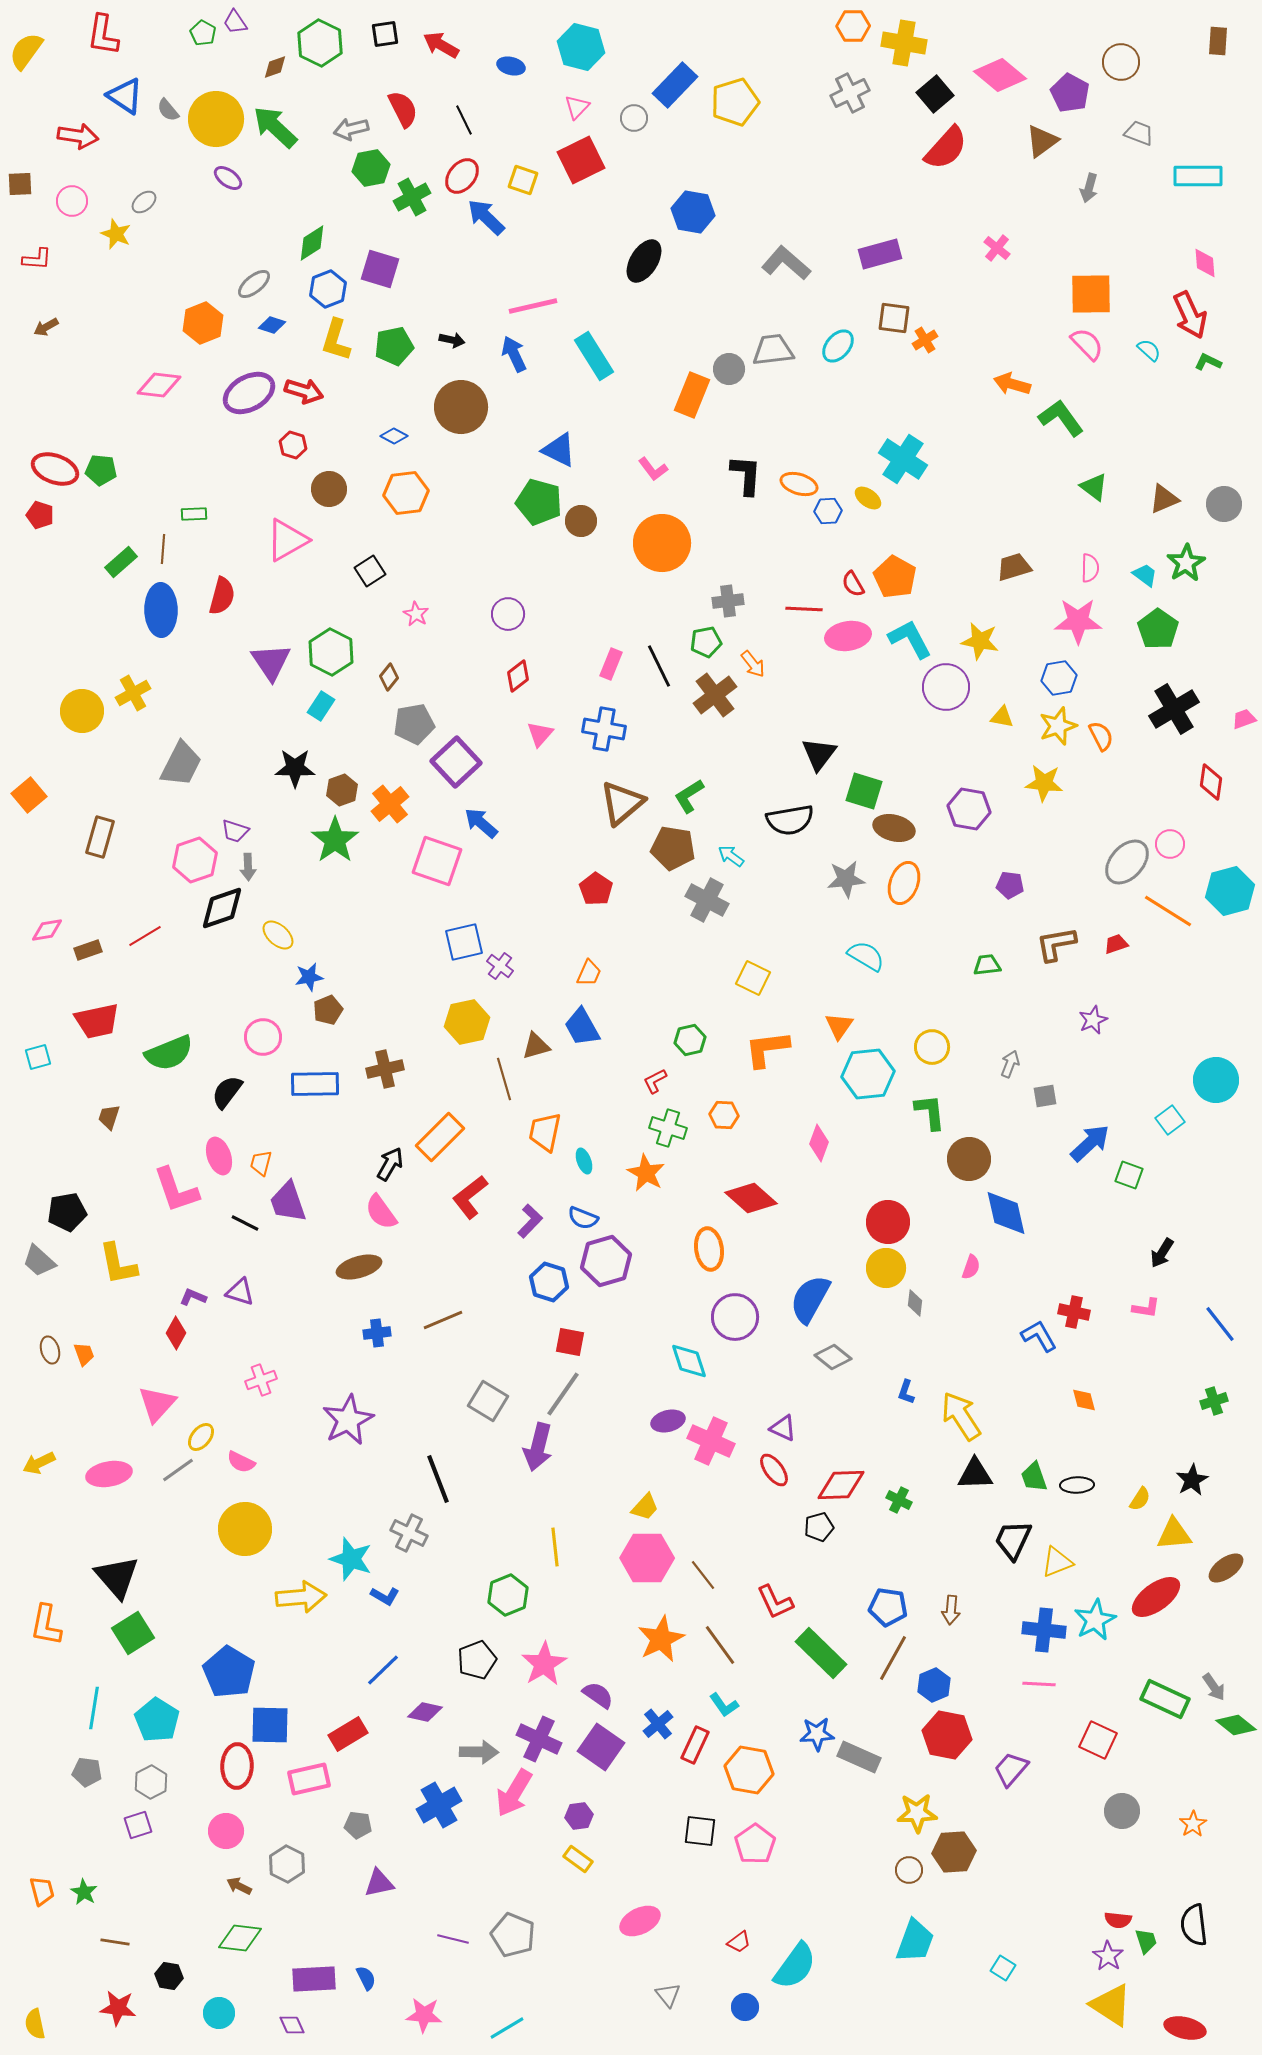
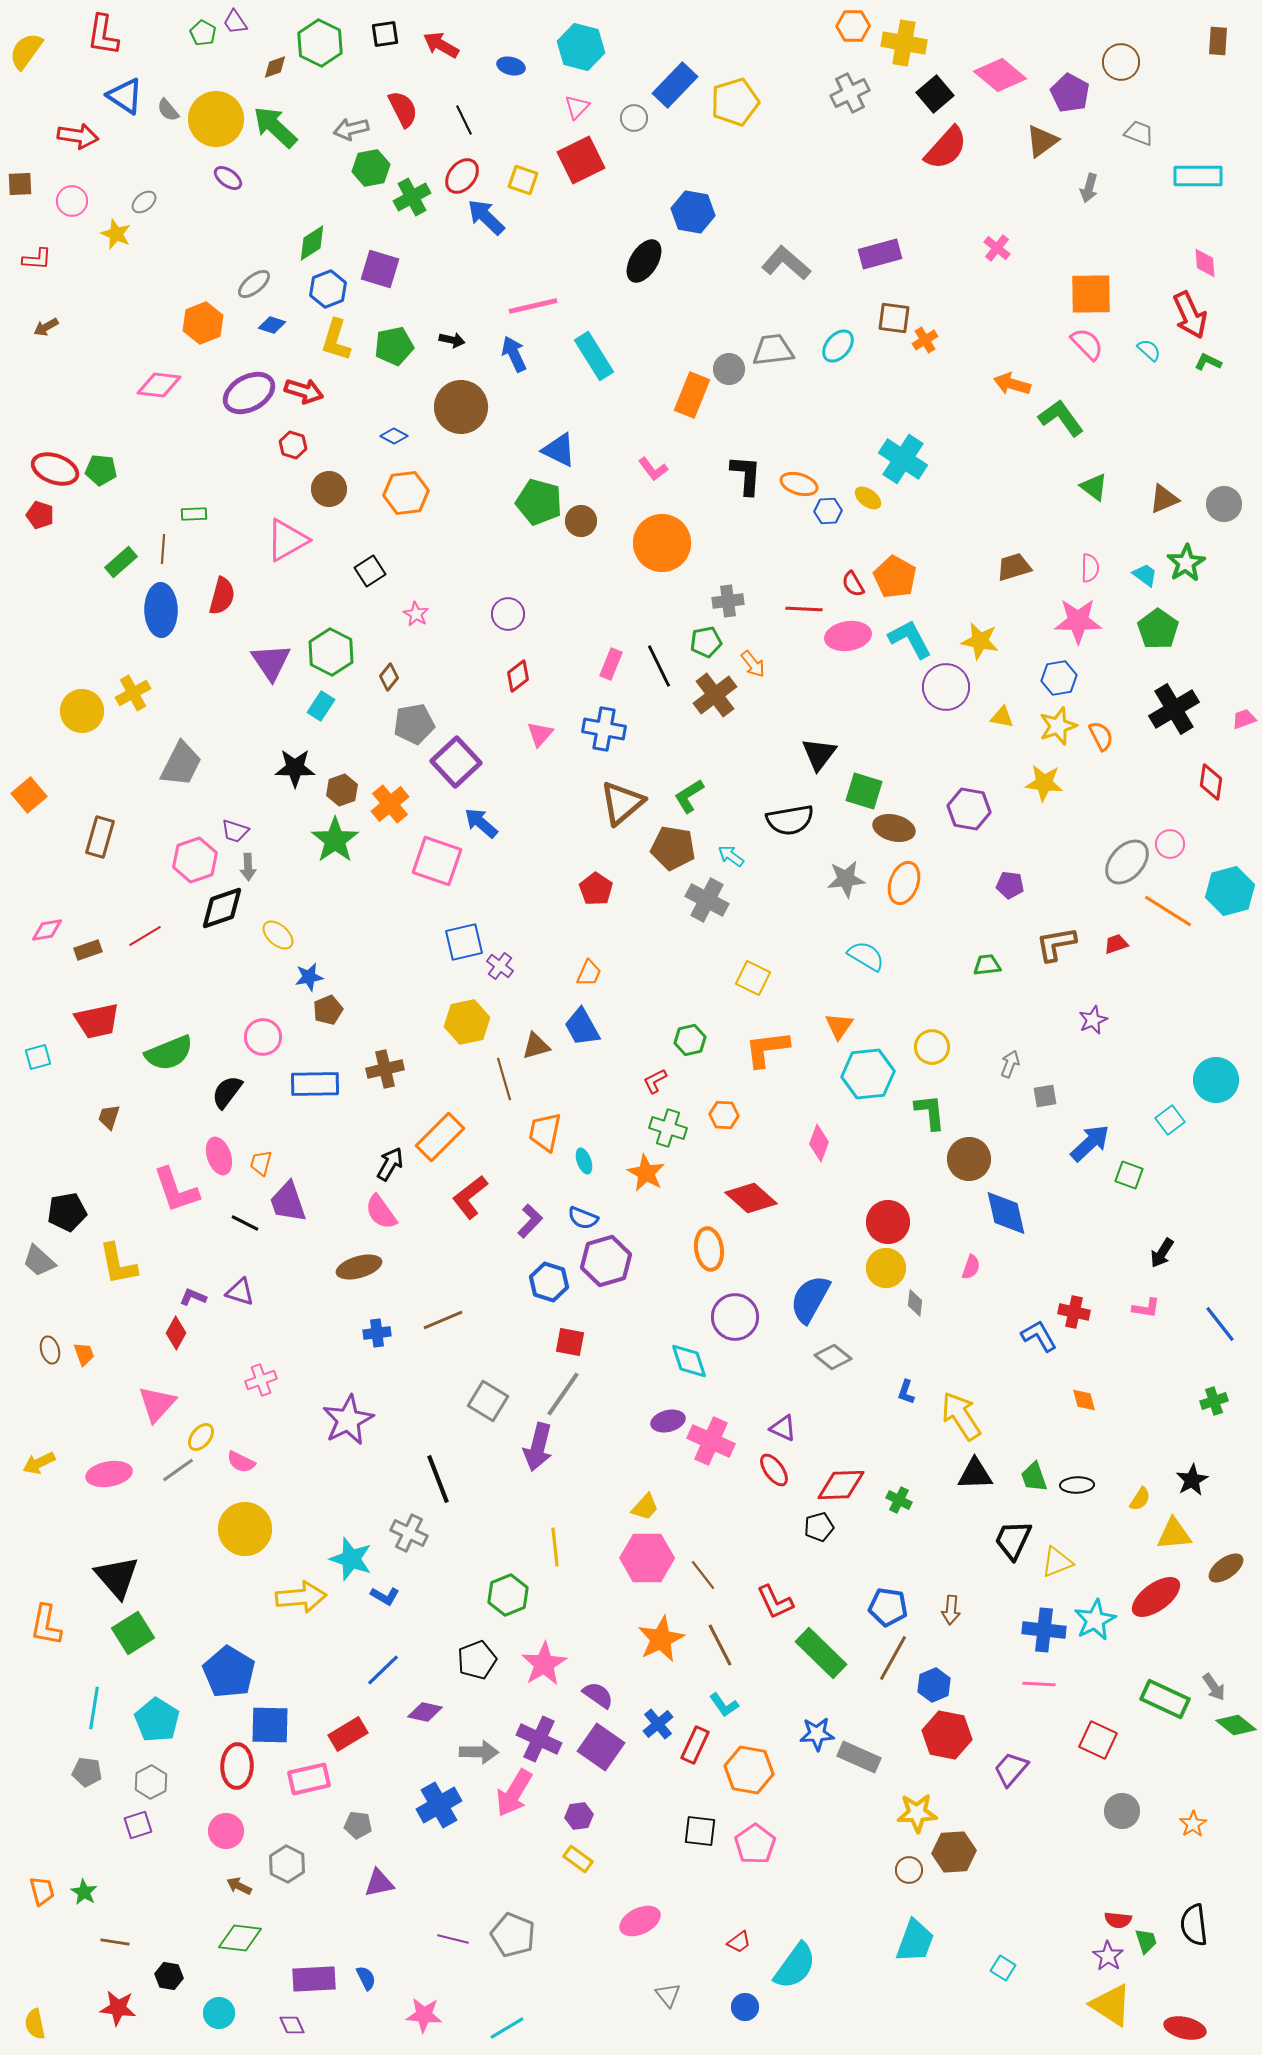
brown line at (720, 1645): rotated 9 degrees clockwise
